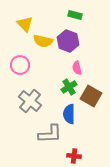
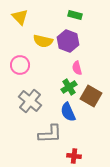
yellow triangle: moved 5 px left, 7 px up
blue semicircle: moved 1 px left, 2 px up; rotated 24 degrees counterclockwise
